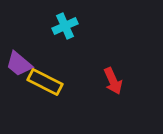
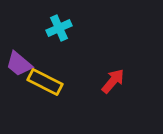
cyan cross: moved 6 px left, 2 px down
red arrow: rotated 116 degrees counterclockwise
